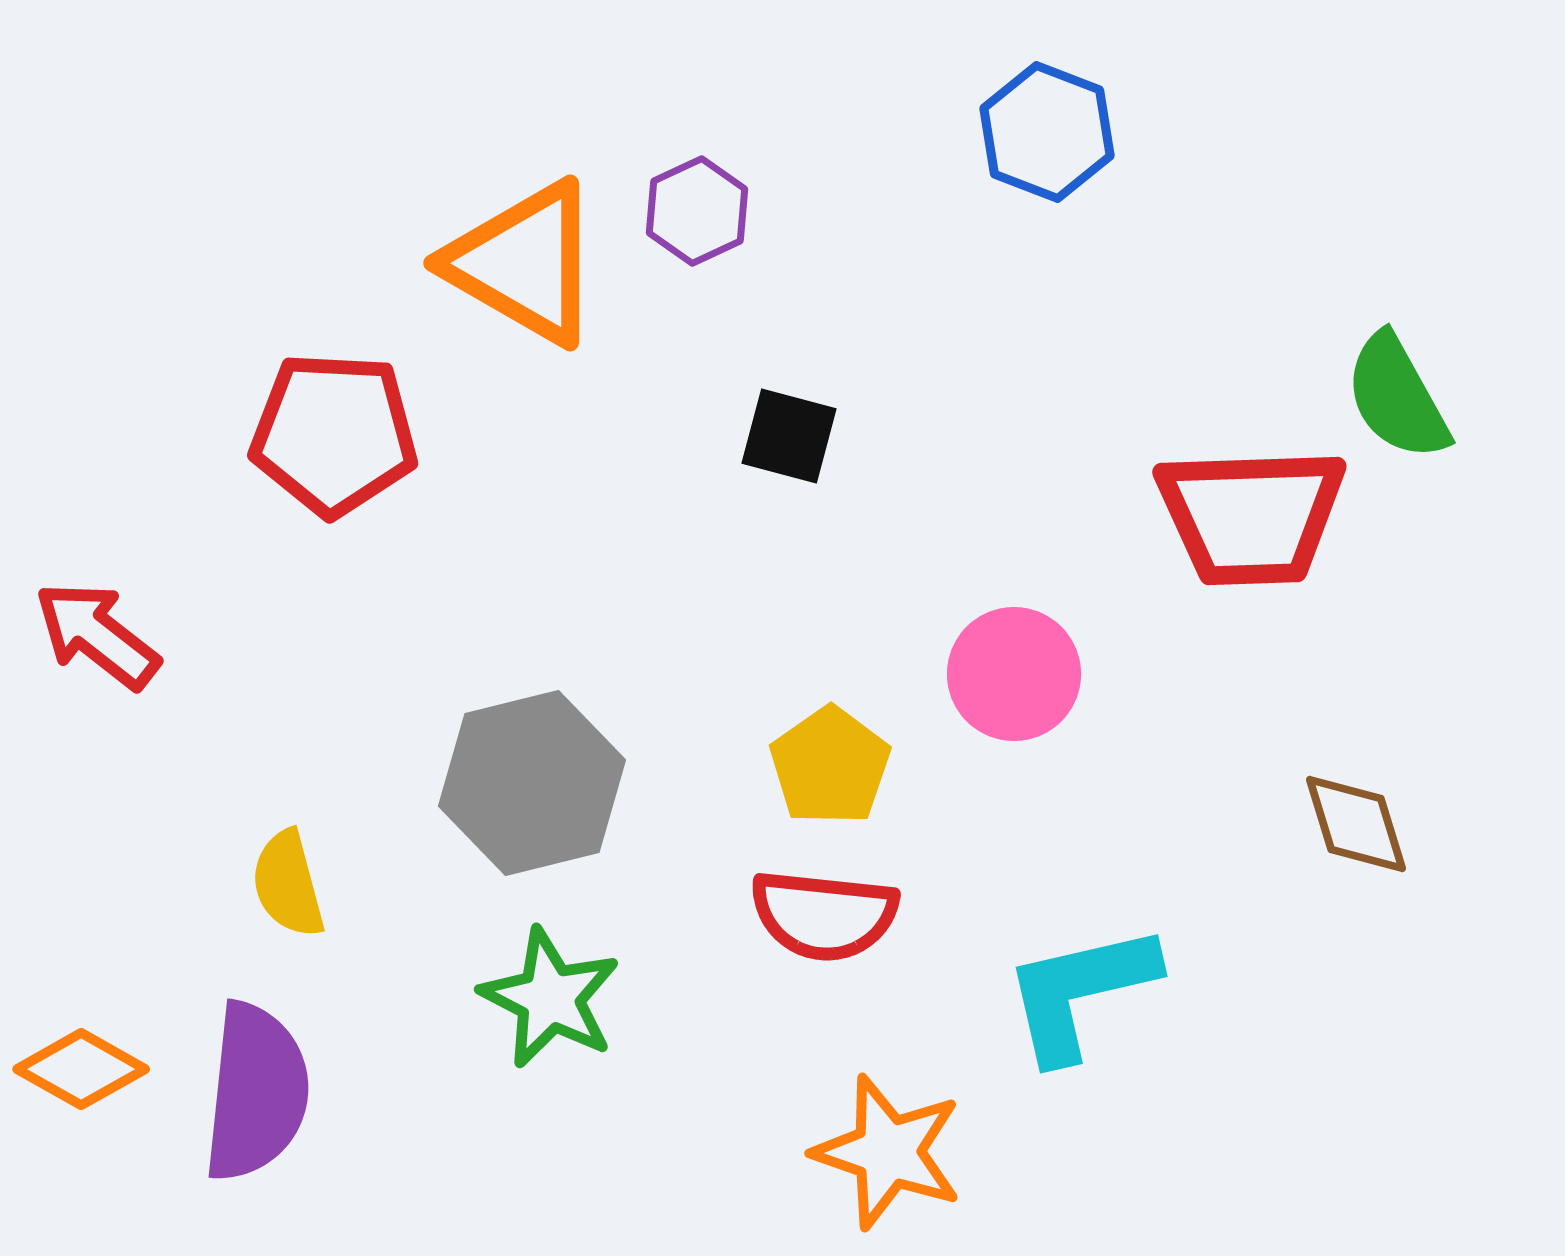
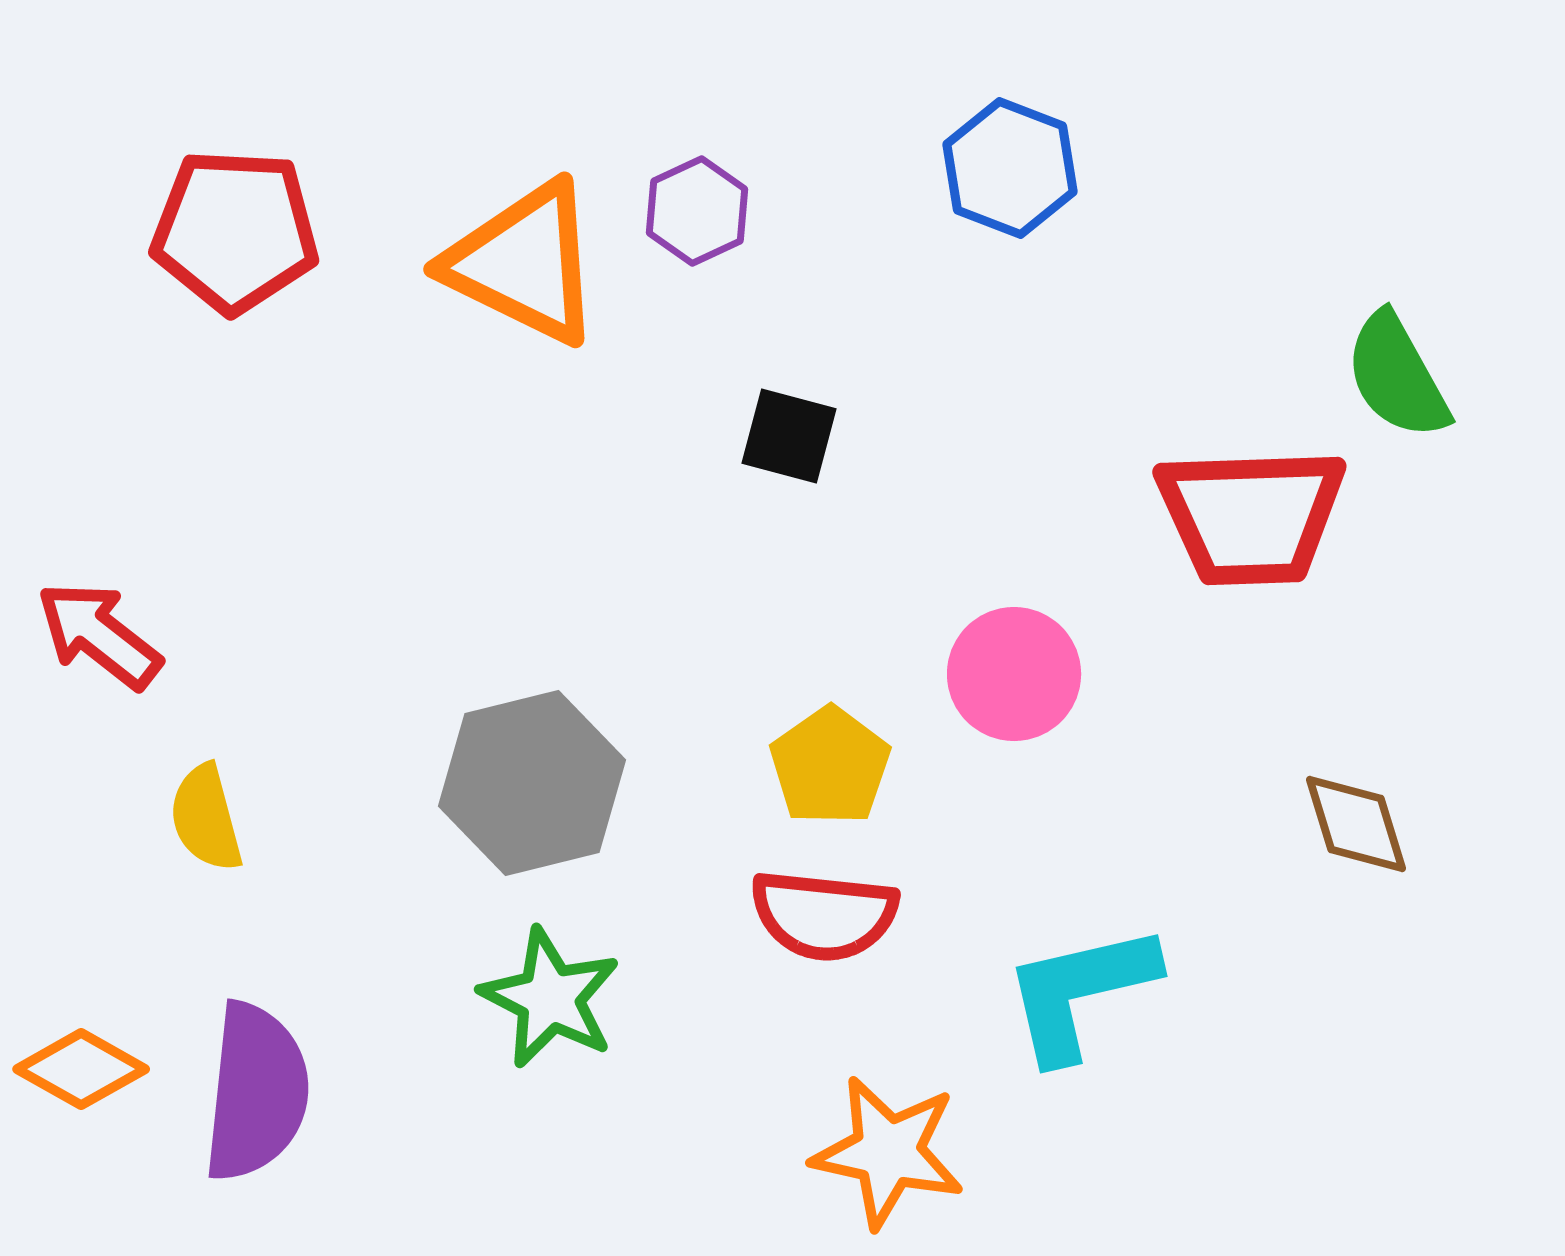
blue hexagon: moved 37 px left, 36 px down
orange triangle: rotated 4 degrees counterclockwise
green semicircle: moved 21 px up
red pentagon: moved 99 px left, 203 px up
red arrow: moved 2 px right
yellow semicircle: moved 82 px left, 66 px up
orange star: rotated 7 degrees counterclockwise
